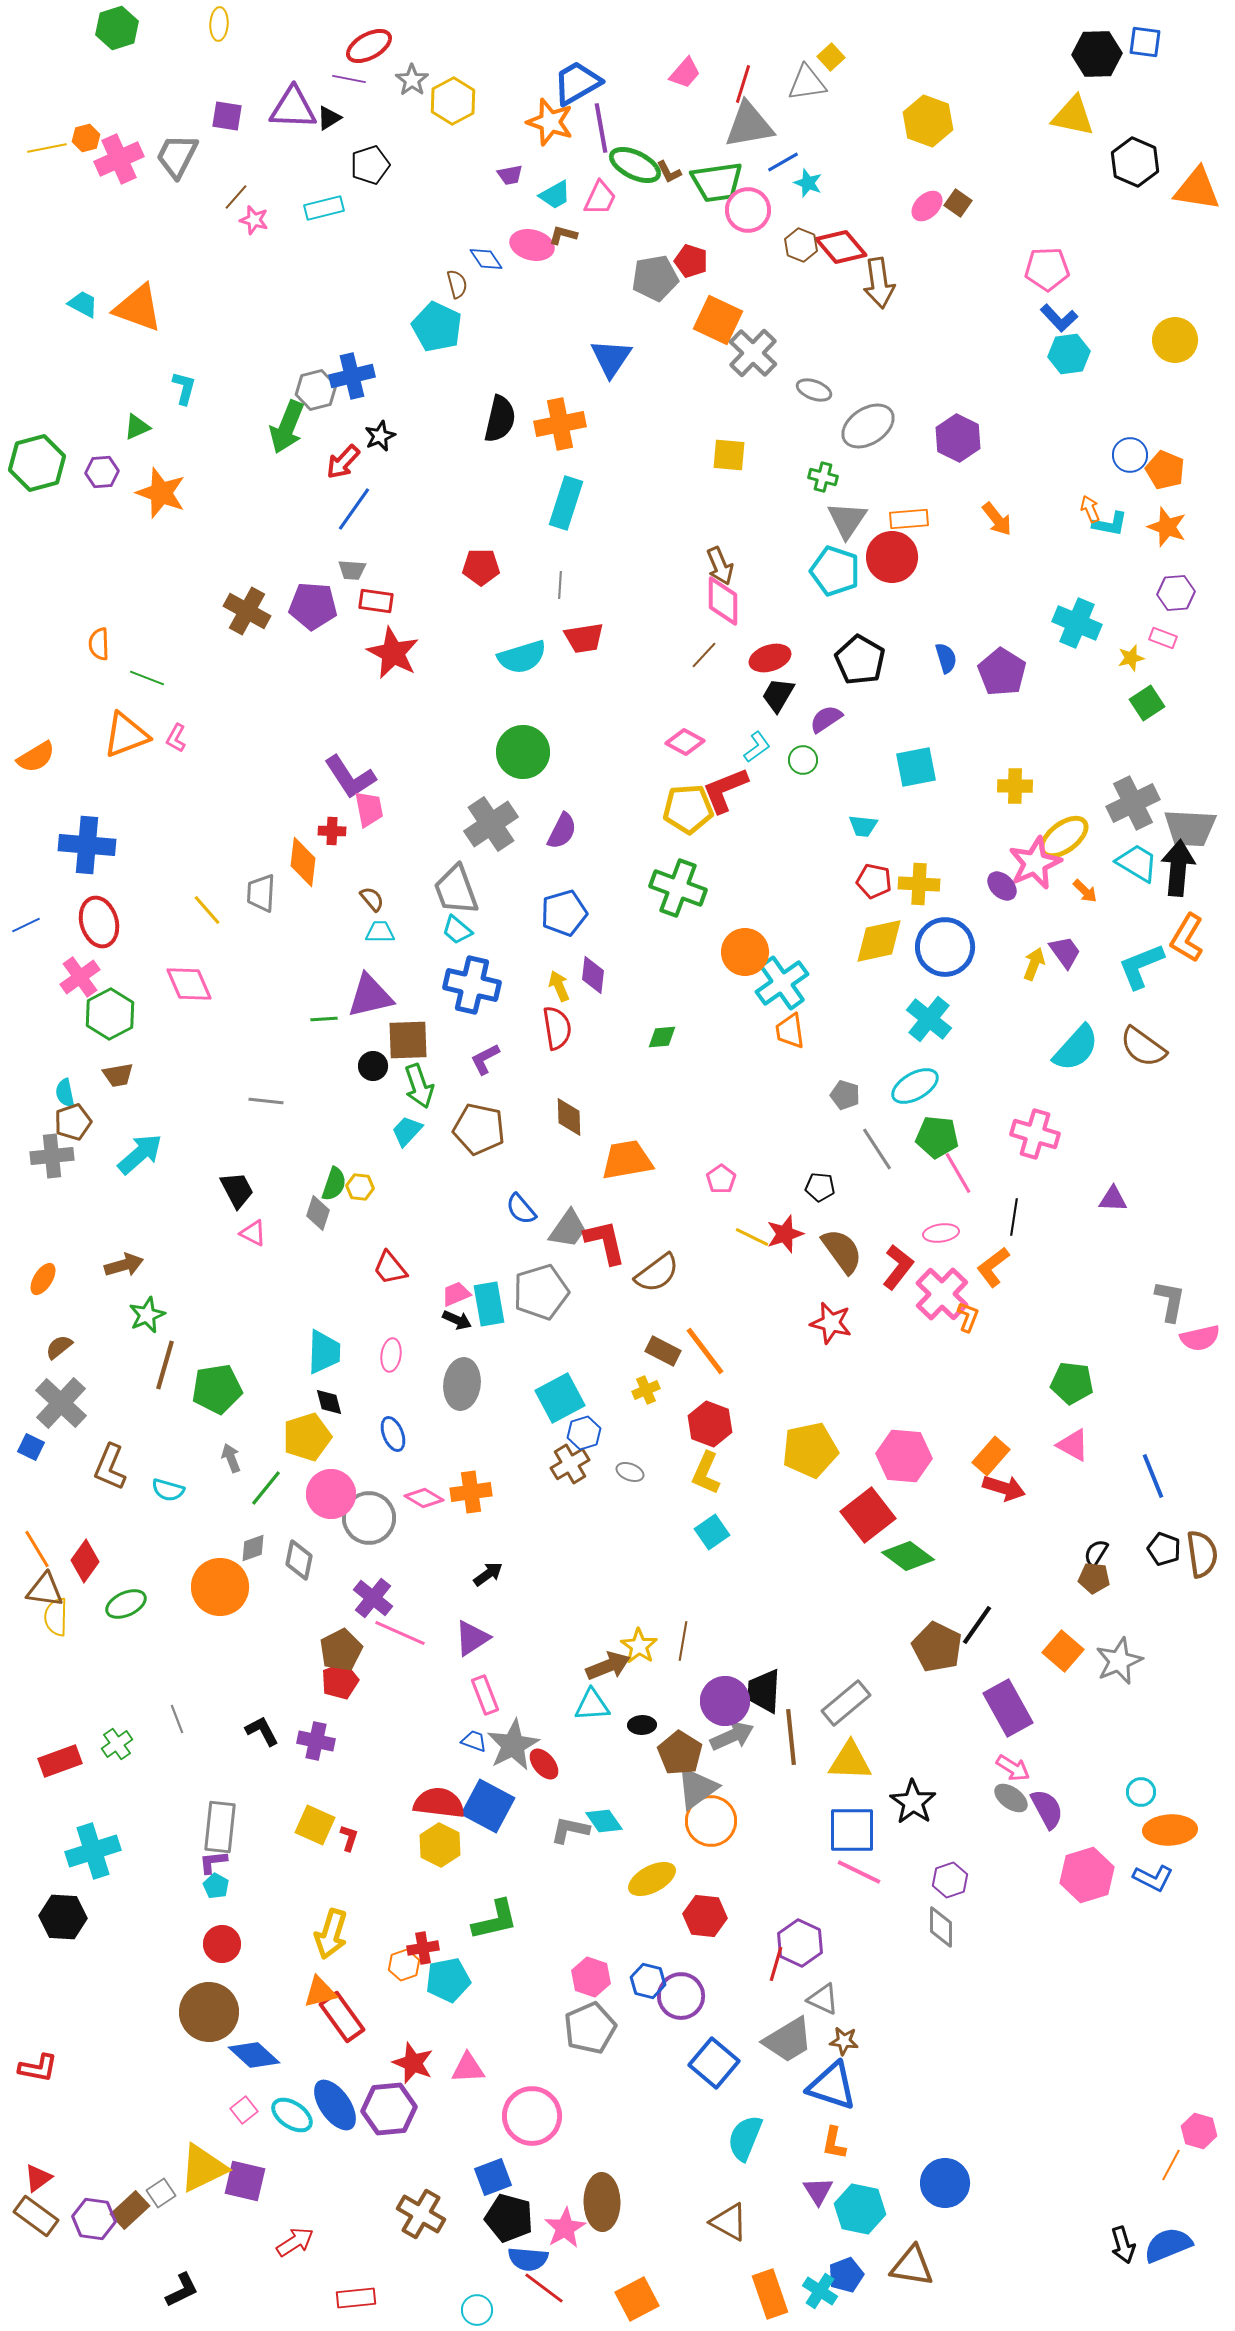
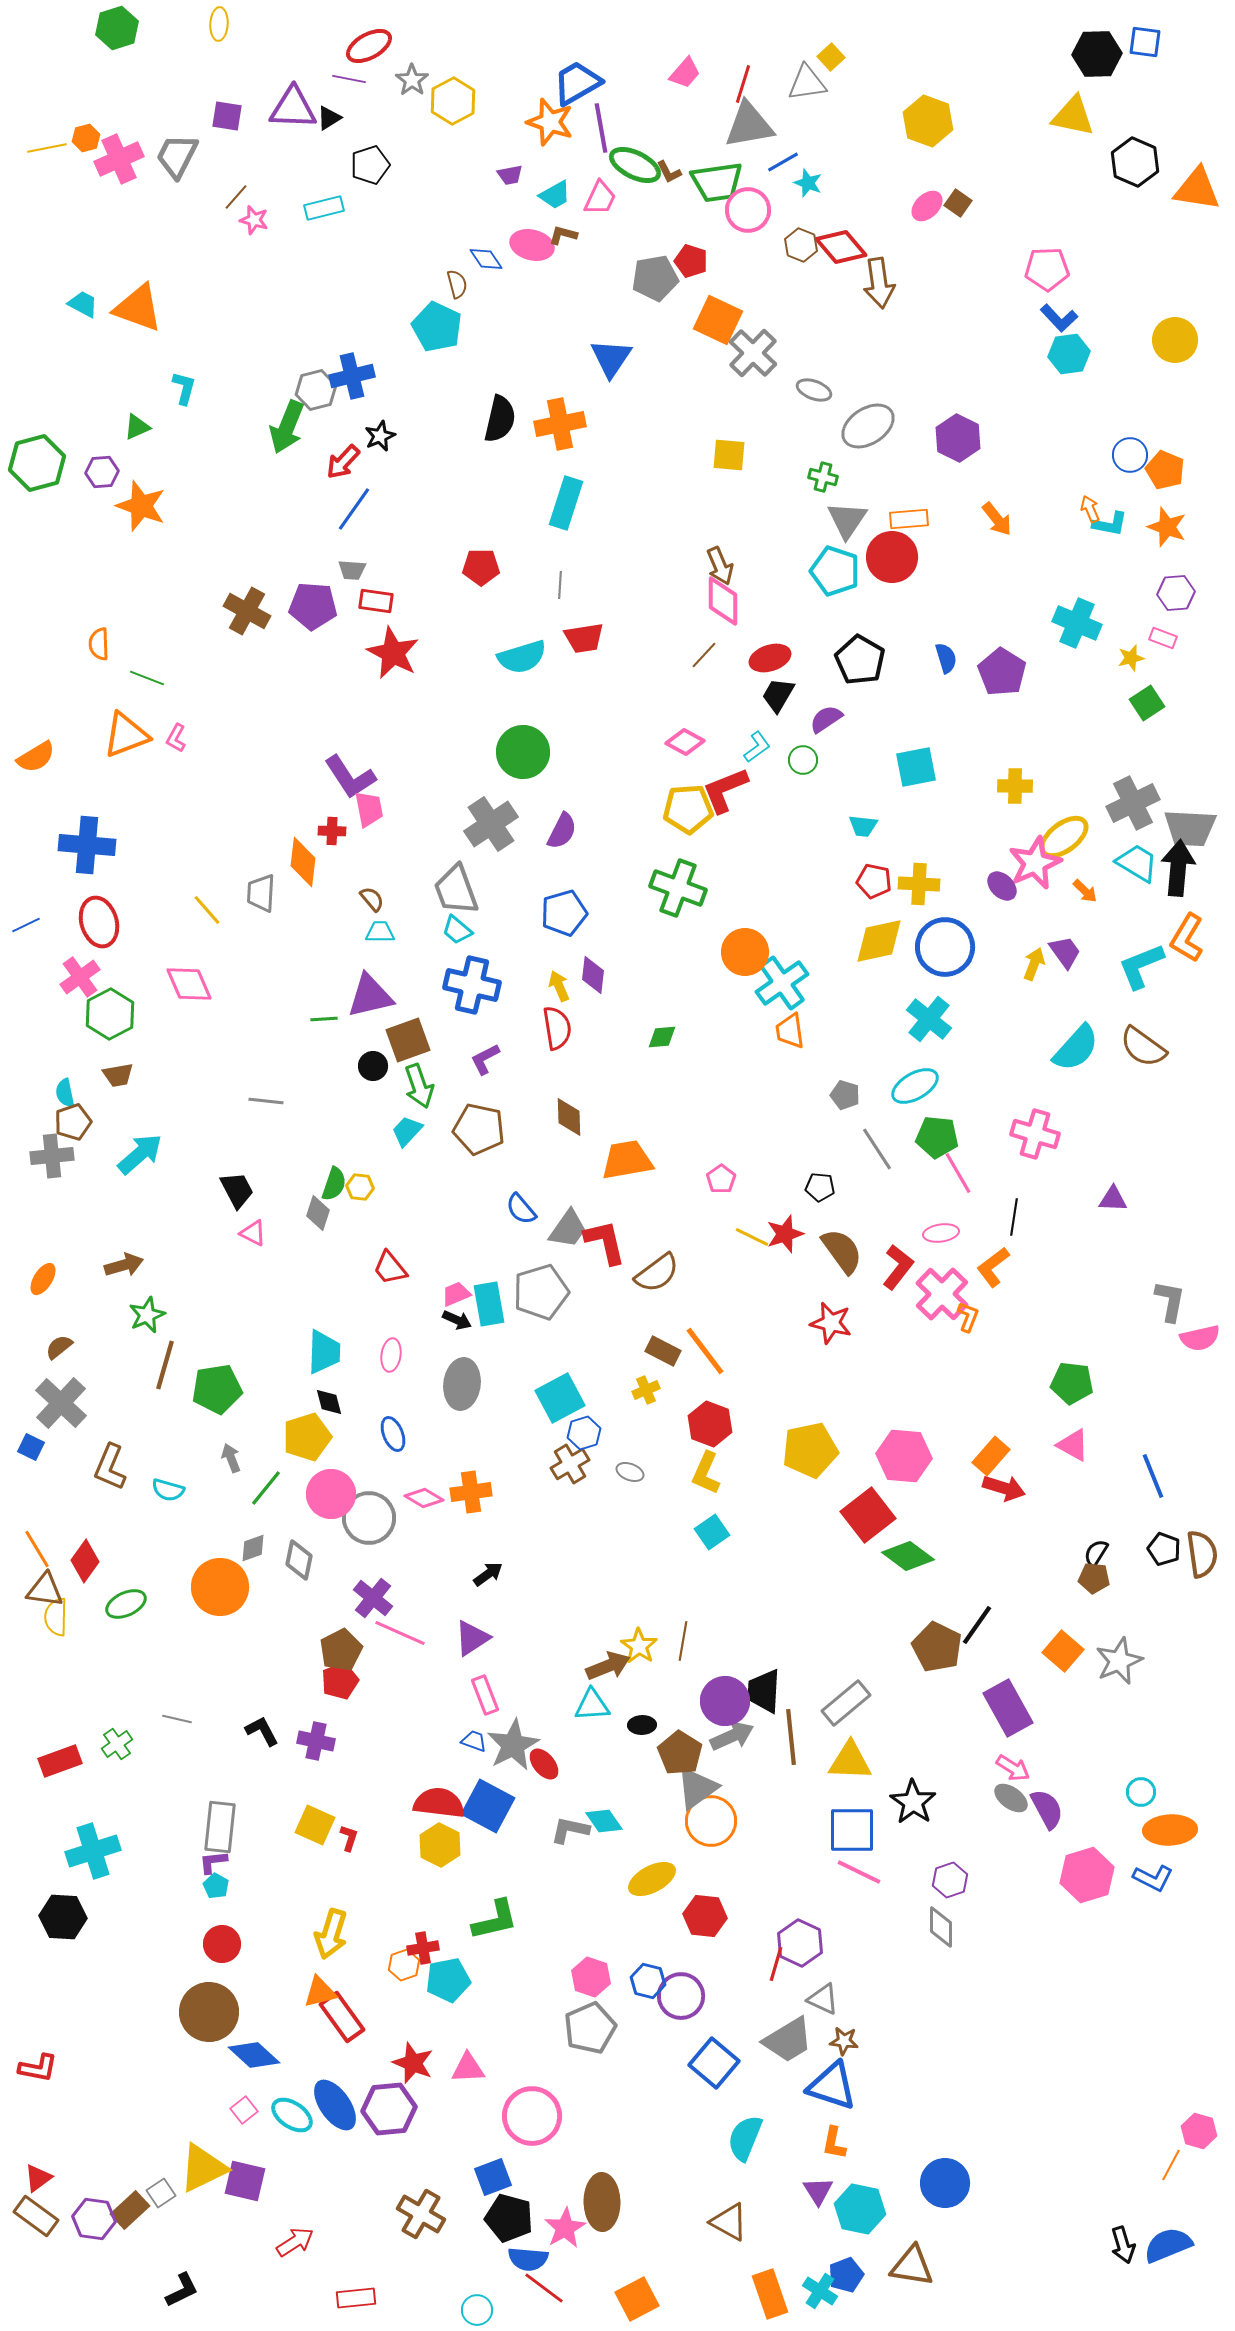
orange star at (161, 493): moved 20 px left, 13 px down
brown square at (408, 1040): rotated 18 degrees counterclockwise
gray line at (177, 1719): rotated 56 degrees counterclockwise
